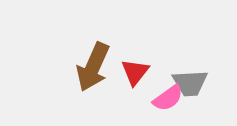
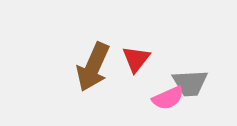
red triangle: moved 1 px right, 13 px up
pink semicircle: rotated 12 degrees clockwise
